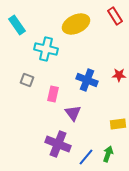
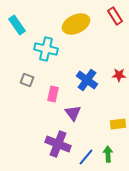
blue cross: rotated 15 degrees clockwise
green arrow: rotated 21 degrees counterclockwise
